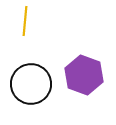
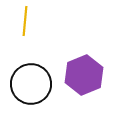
purple hexagon: rotated 18 degrees clockwise
